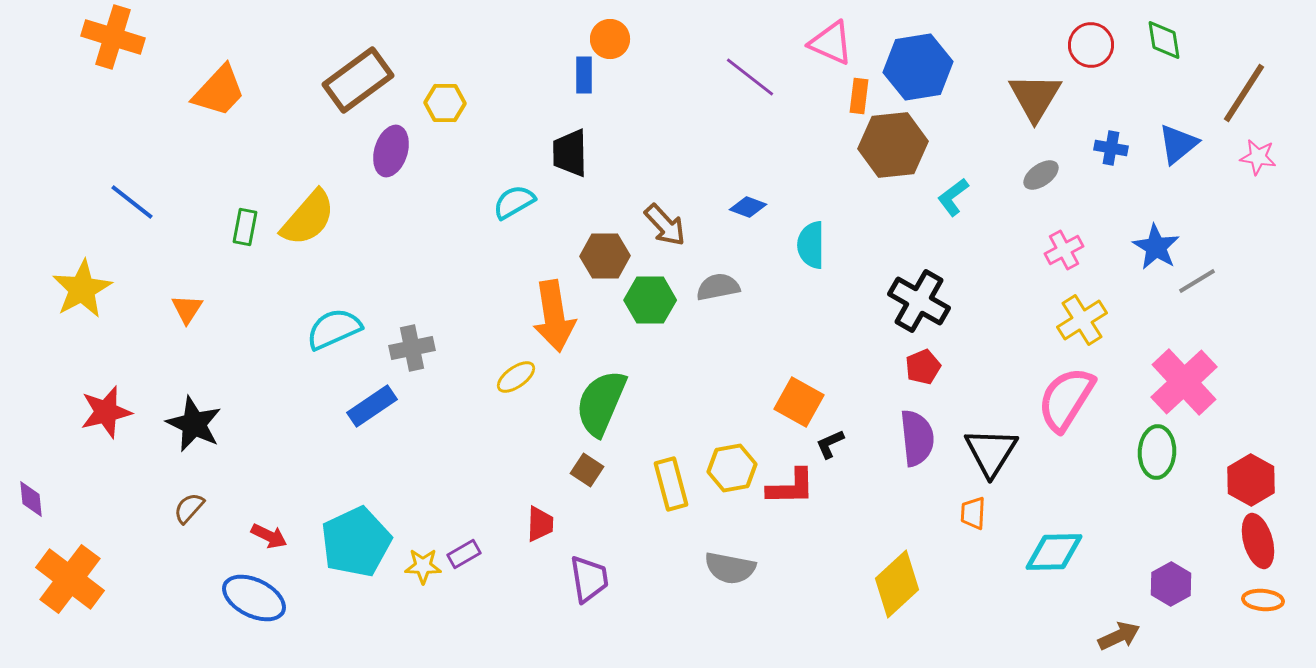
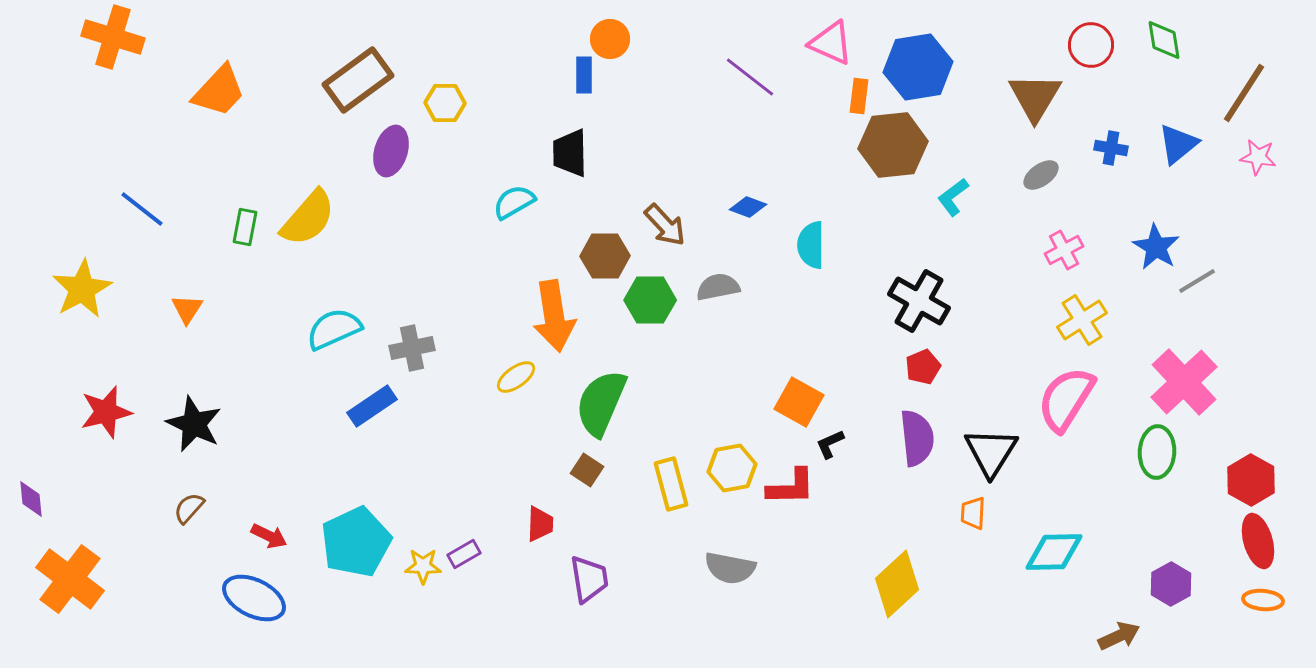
blue line at (132, 202): moved 10 px right, 7 px down
